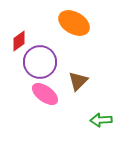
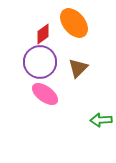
orange ellipse: rotated 20 degrees clockwise
red diamond: moved 24 px right, 7 px up
brown triangle: moved 13 px up
